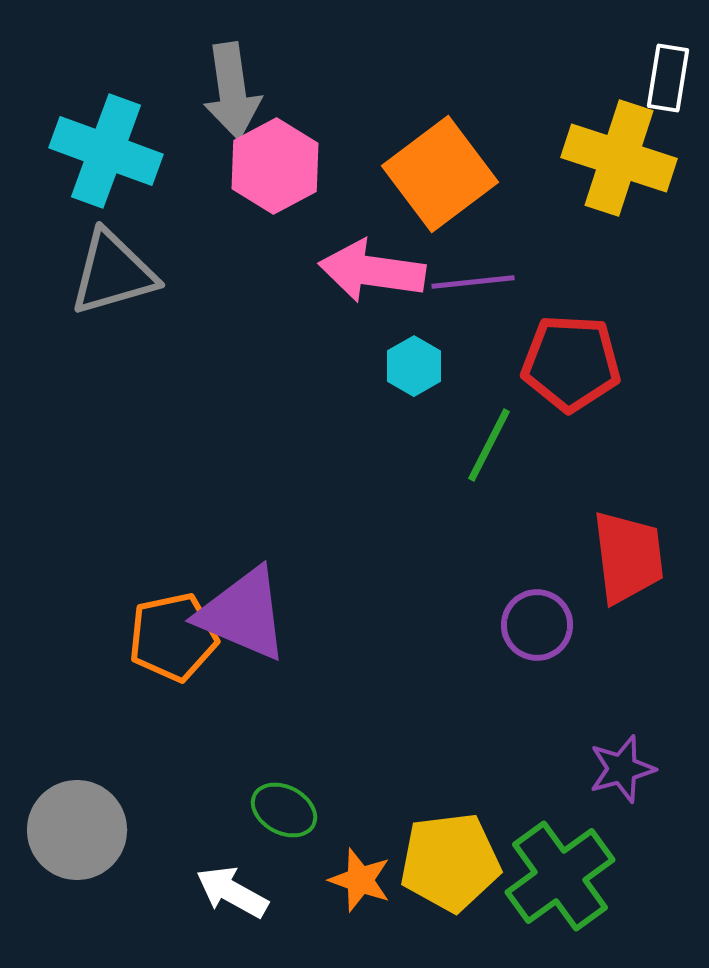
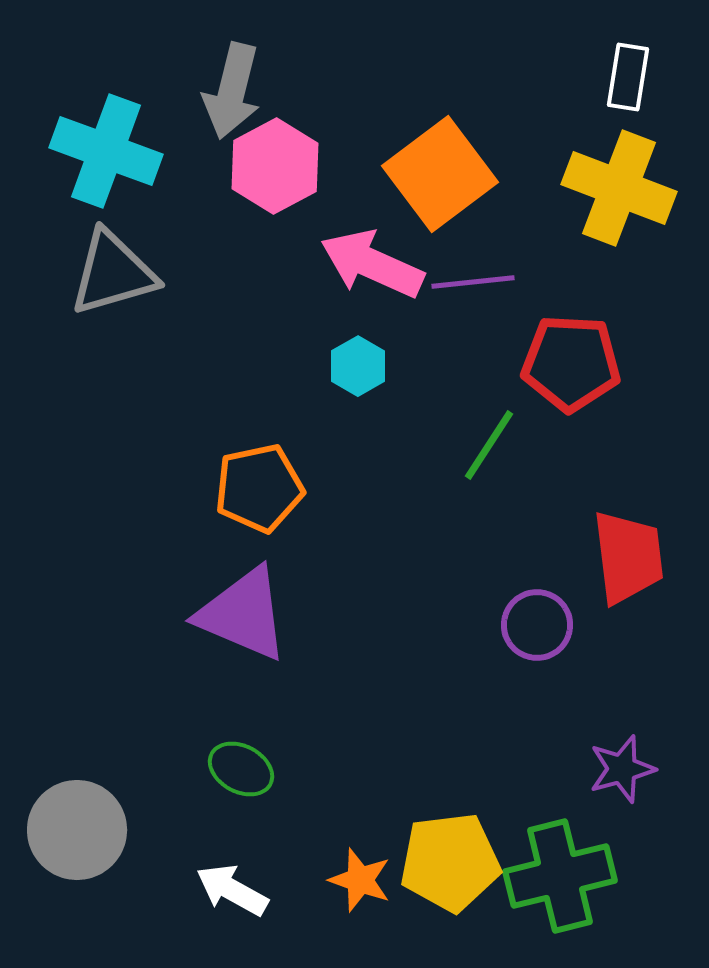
white rectangle: moved 40 px left, 1 px up
gray arrow: rotated 22 degrees clockwise
yellow cross: moved 30 px down; rotated 3 degrees clockwise
pink arrow: moved 7 px up; rotated 16 degrees clockwise
cyan hexagon: moved 56 px left
green line: rotated 6 degrees clockwise
orange pentagon: moved 86 px right, 149 px up
green ellipse: moved 43 px left, 41 px up
green cross: rotated 22 degrees clockwise
white arrow: moved 2 px up
